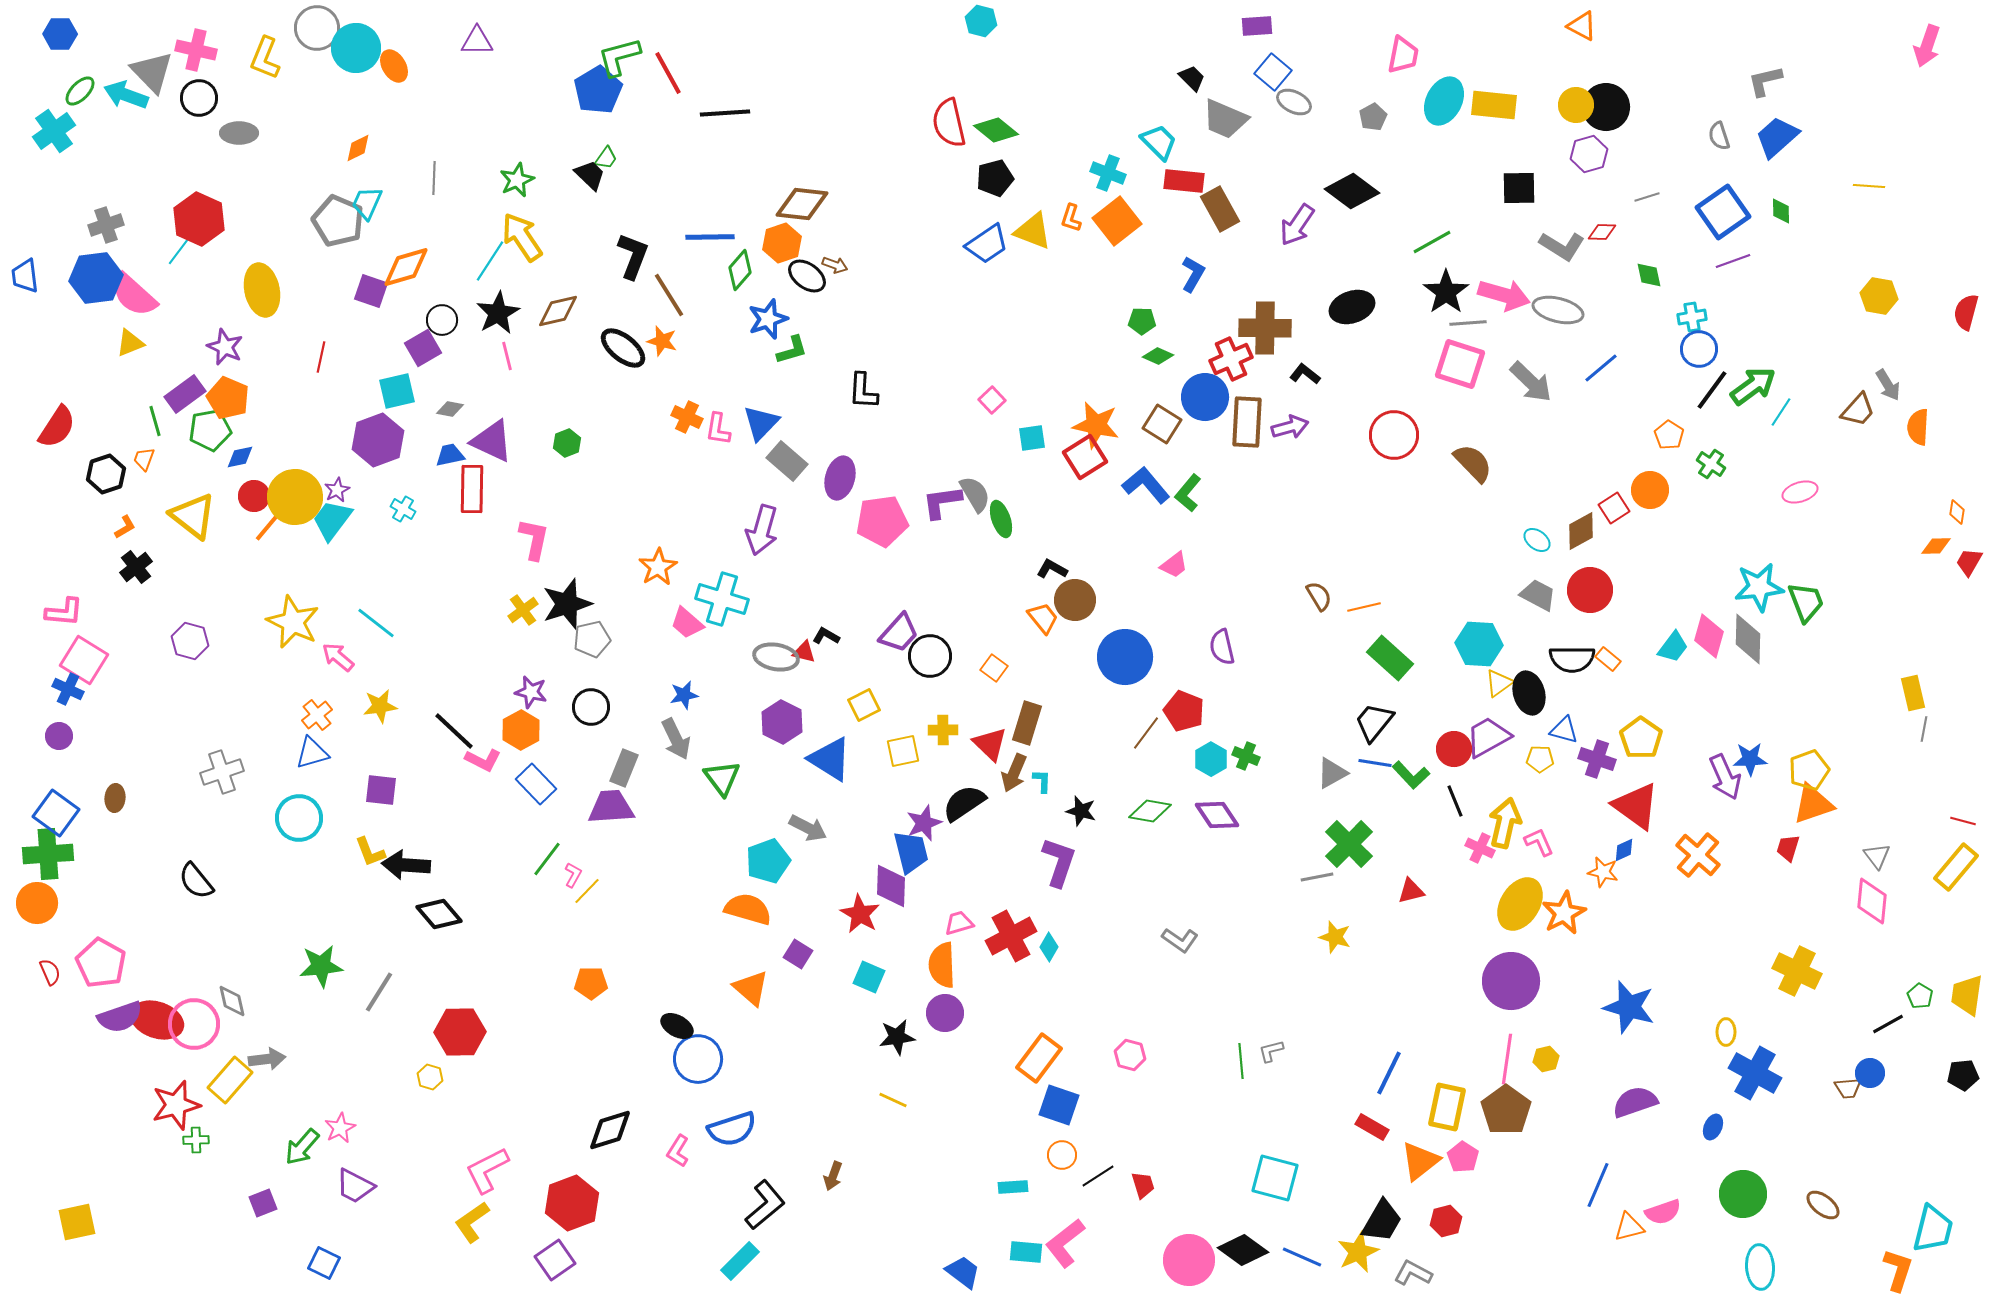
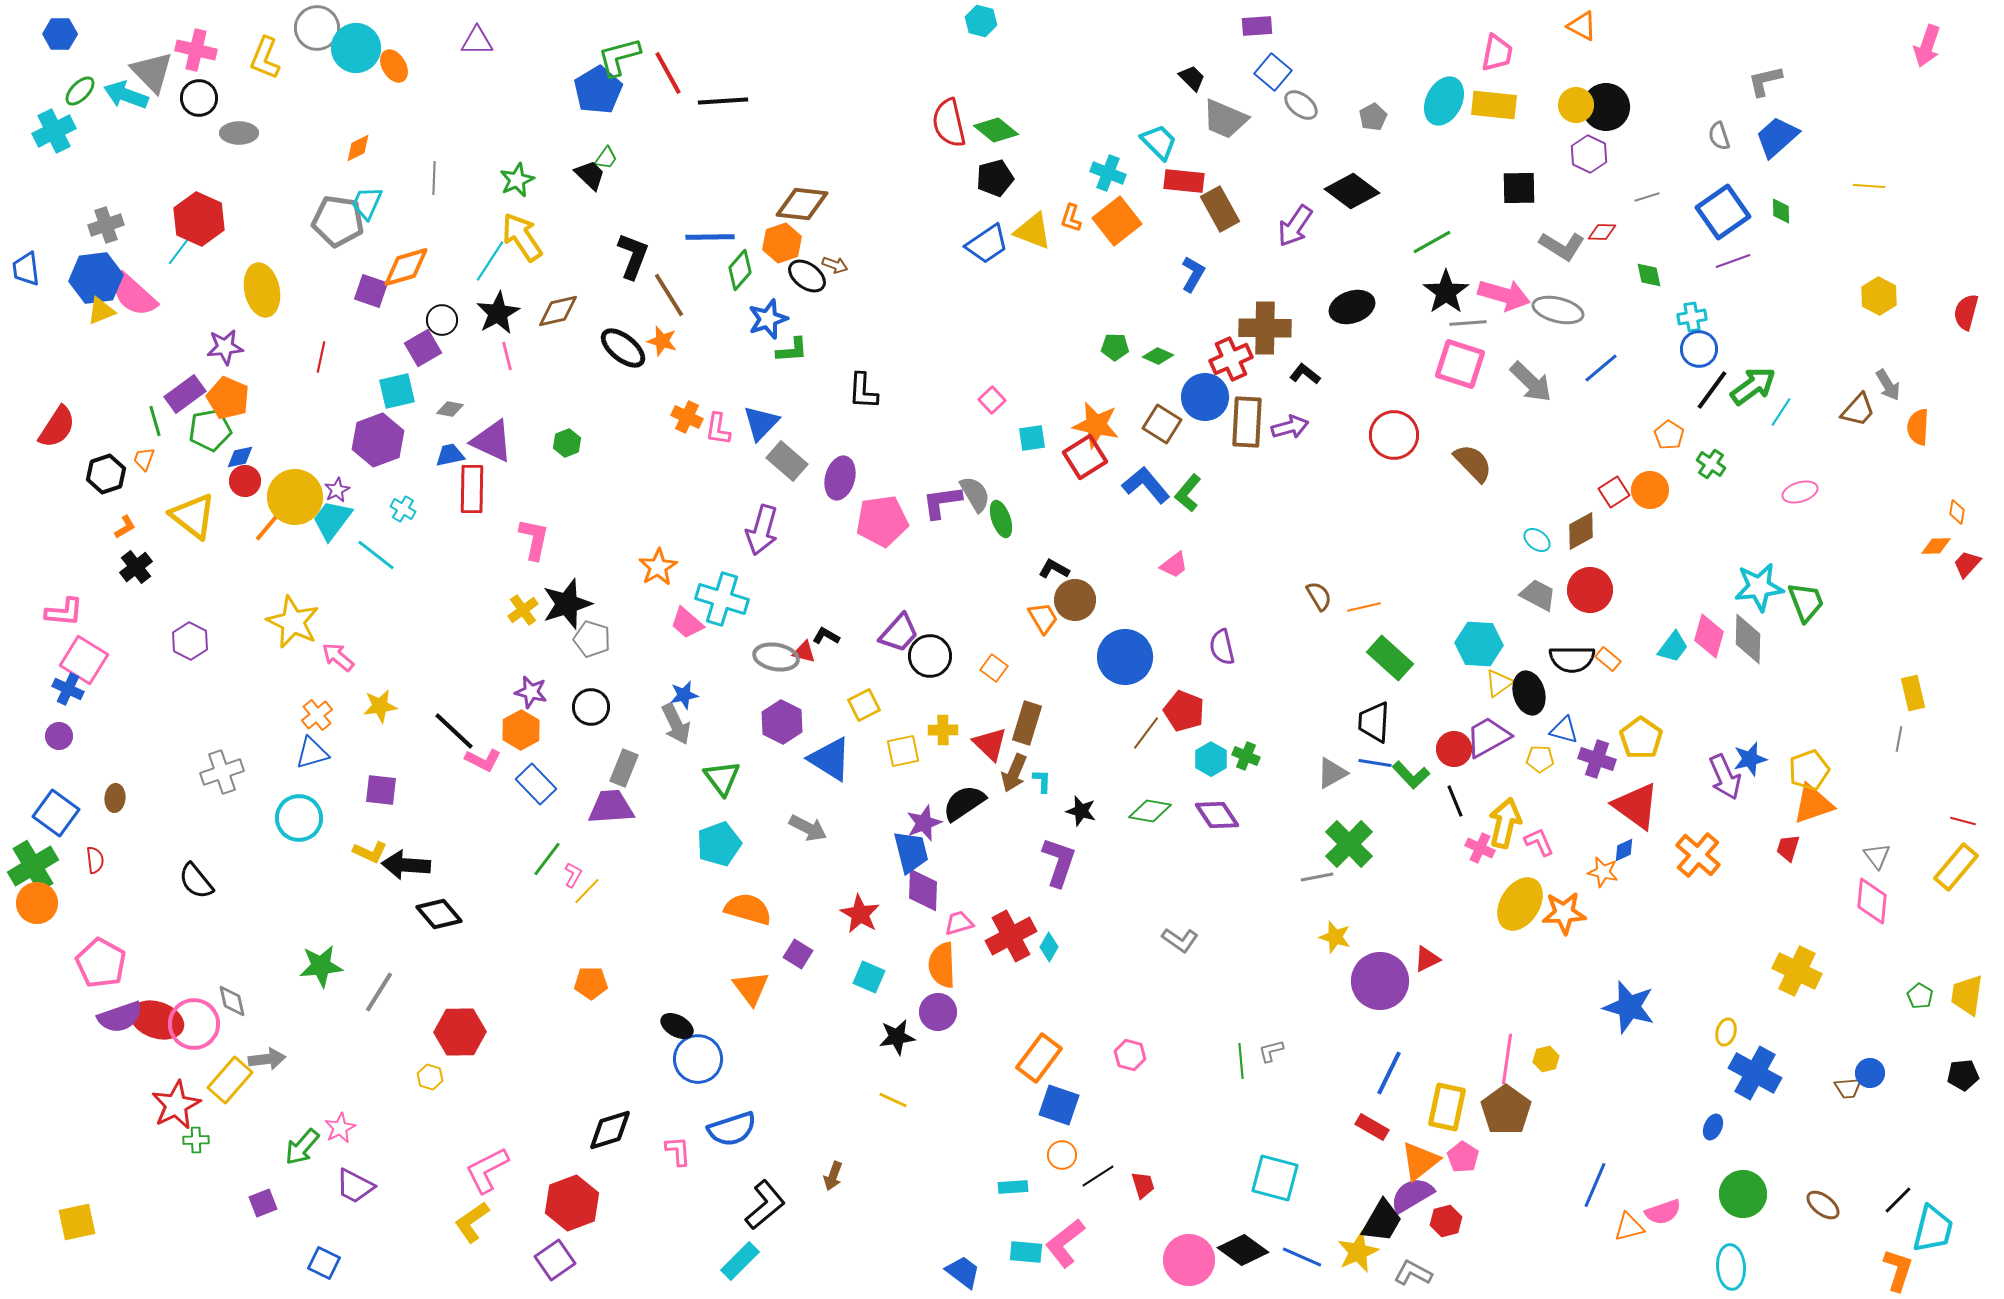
pink trapezoid at (1403, 55): moved 94 px right, 2 px up
gray ellipse at (1294, 102): moved 7 px right, 3 px down; rotated 12 degrees clockwise
black line at (725, 113): moved 2 px left, 12 px up
cyan cross at (54, 131): rotated 9 degrees clockwise
purple hexagon at (1589, 154): rotated 18 degrees counterclockwise
gray pentagon at (338, 221): rotated 15 degrees counterclockwise
purple arrow at (1297, 225): moved 2 px left, 1 px down
blue trapezoid at (25, 276): moved 1 px right, 7 px up
yellow hexagon at (1879, 296): rotated 18 degrees clockwise
green pentagon at (1142, 321): moved 27 px left, 26 px down
yellow triangle at (130, 343): moved 29 px left, 32 px up
purple star at (225, 347): rotated 30 degrees counterclockwise
green L-shape at (792, 350): rotated 12 degrees clockwise
red circle at (254, 496): moved 9 px left, 15 px up
red square at (1614, 508): moved 16 px up
red trapezoid at (1969, 562): moved 2 px left, 2 px down; rotated 12 degrees clockwise
black L-shape at (1052, 569): moved 2 px right
orange trapezoid at (1043, 618): rotated 8 degrees clockwise
cyan line at (376, 623): moved 68 px up
gray pentagon at (592, 639): rotated 30 degrees clockwise
purple hexagon at (190, 641): rotated 12 degrees clockwise
black trapezoid at (1374, 722): rotated 36 degrees counterclockwise
gray line at (1924, 729): moved 25 px left, 10 px down
gray arrow at (676, 739): moved 15 px up
blue star at (1750, 759): rotated 12 degrees counterclockwise
yellow L-shape at (370, 852): rotated 44 degrees counterclockwise
green cross at (48, 854): moved 15 px left, 12 px down; rotated 27 degrees counterclockwise
cyan pentagon at (768, 861): moved 49 px left, 17 px up
purple diamond at (891, 886): moved 32 px right, 4 px down
red triangle at (1411, 891): moved 16 px right, 68 px down; rotated 12 degrees counterclockwise
orange star at (1564, 913): rotated 24 degrees clockwise
red semicircle at (50, 972): moved 45 px right, 112 px up; rotated 16 degrees clockwise
purple circle at (1511, 981): moved 131 px left
orange triangle at (751, 988): rotated 12 degrees clockwise
purple circle at (945, 1013): moved 7 px left, 1 px up
black line at (1888, 1024): moved 10 px right, 176 px down; rotated 16 degrees counterclockwise
yellow ellipse at (1726, 1032): rotated 16 degrees clockwise
purple semicircle at (1635, 1102): moved 223 px left, 93 px down; rotated 12 degrees counterclockwise
red star at (176, 1105): rotated 12 degrees counterclockwise
pink L-shape at (678, 1151): rotated 144 degrees clockwise
blue line at (1598, 1185): moved 3 px left
cyan ellipse at (1760, 1267): moved 29 px left
